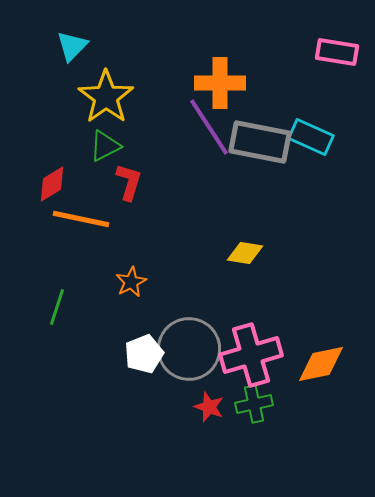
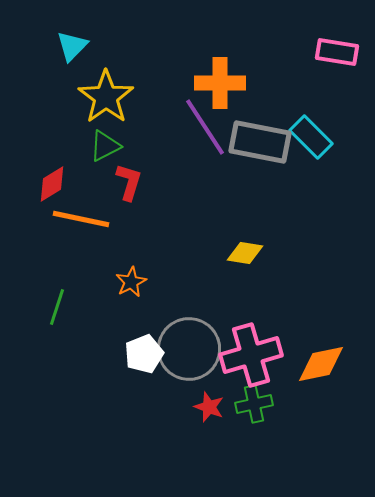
purple line: moved 4 px left
cyan rectangle: rotated 21 degrees clockwise
